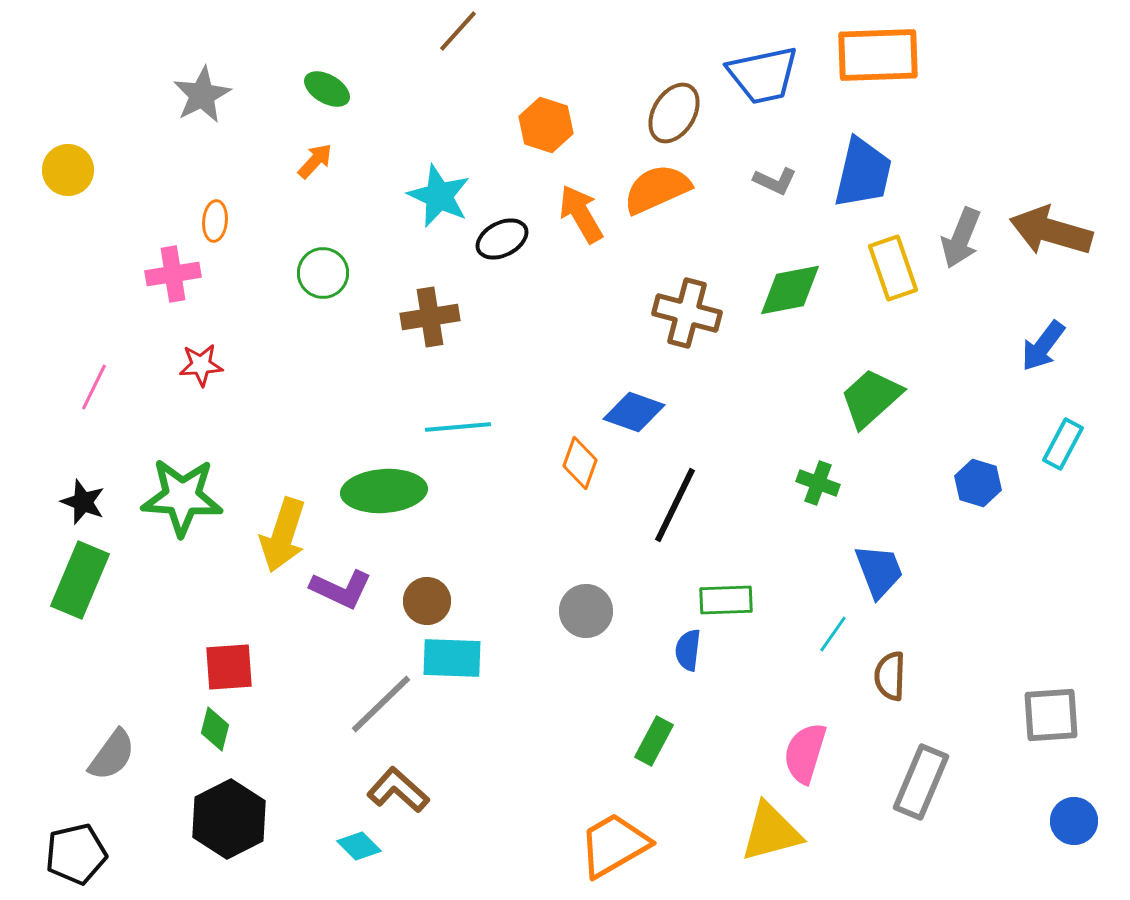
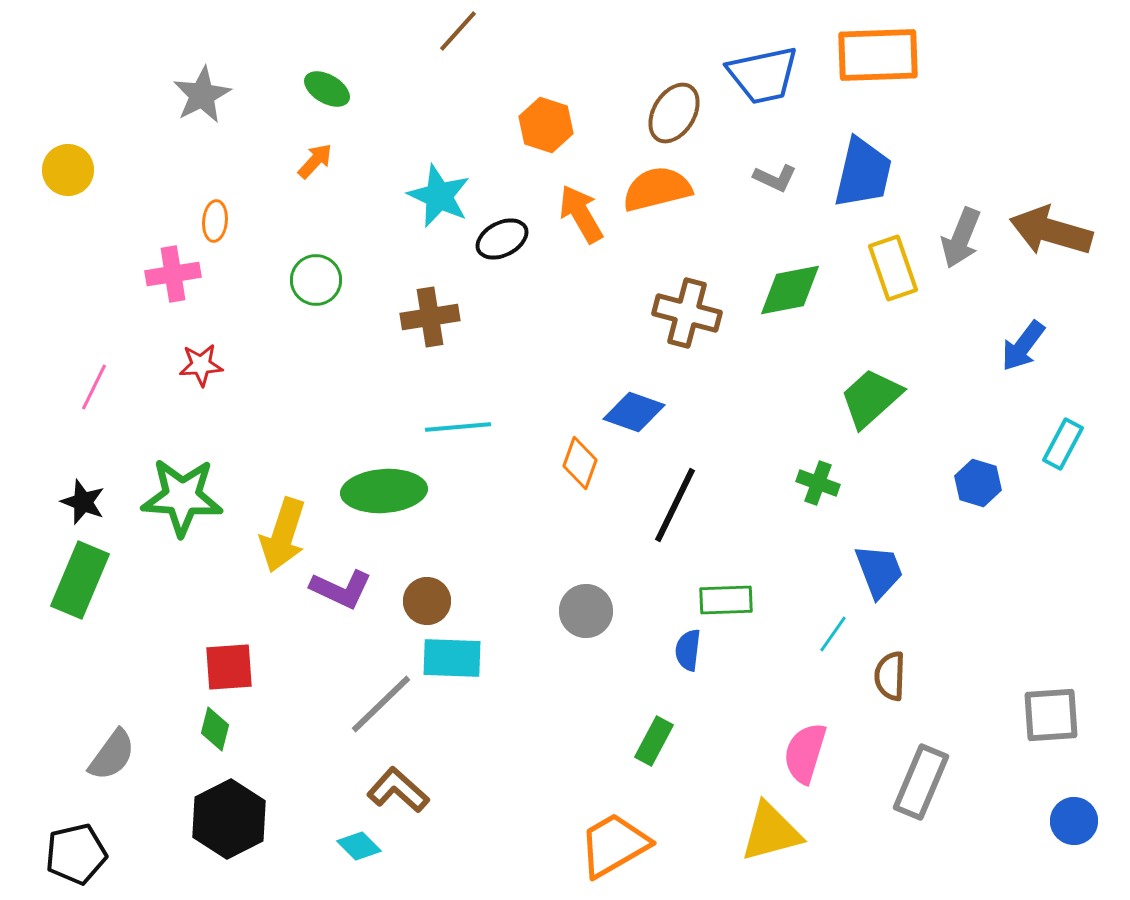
gray L-shape at (775, 181): moved 3 px up
orange semicircle at (657, 189): rotated 10 degrees clockwise
green circle at (323, 273): moved 7 px left, 7 px down
blue arrow at (1043, 346): moved 20 px left
